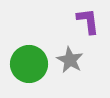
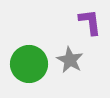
purple L-shape: moved 2 px right, 1 px down
